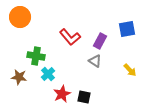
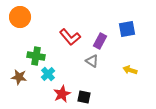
gray triangle: moved 3 px left
yellow arrow: rotated 152 degrees clockwise
